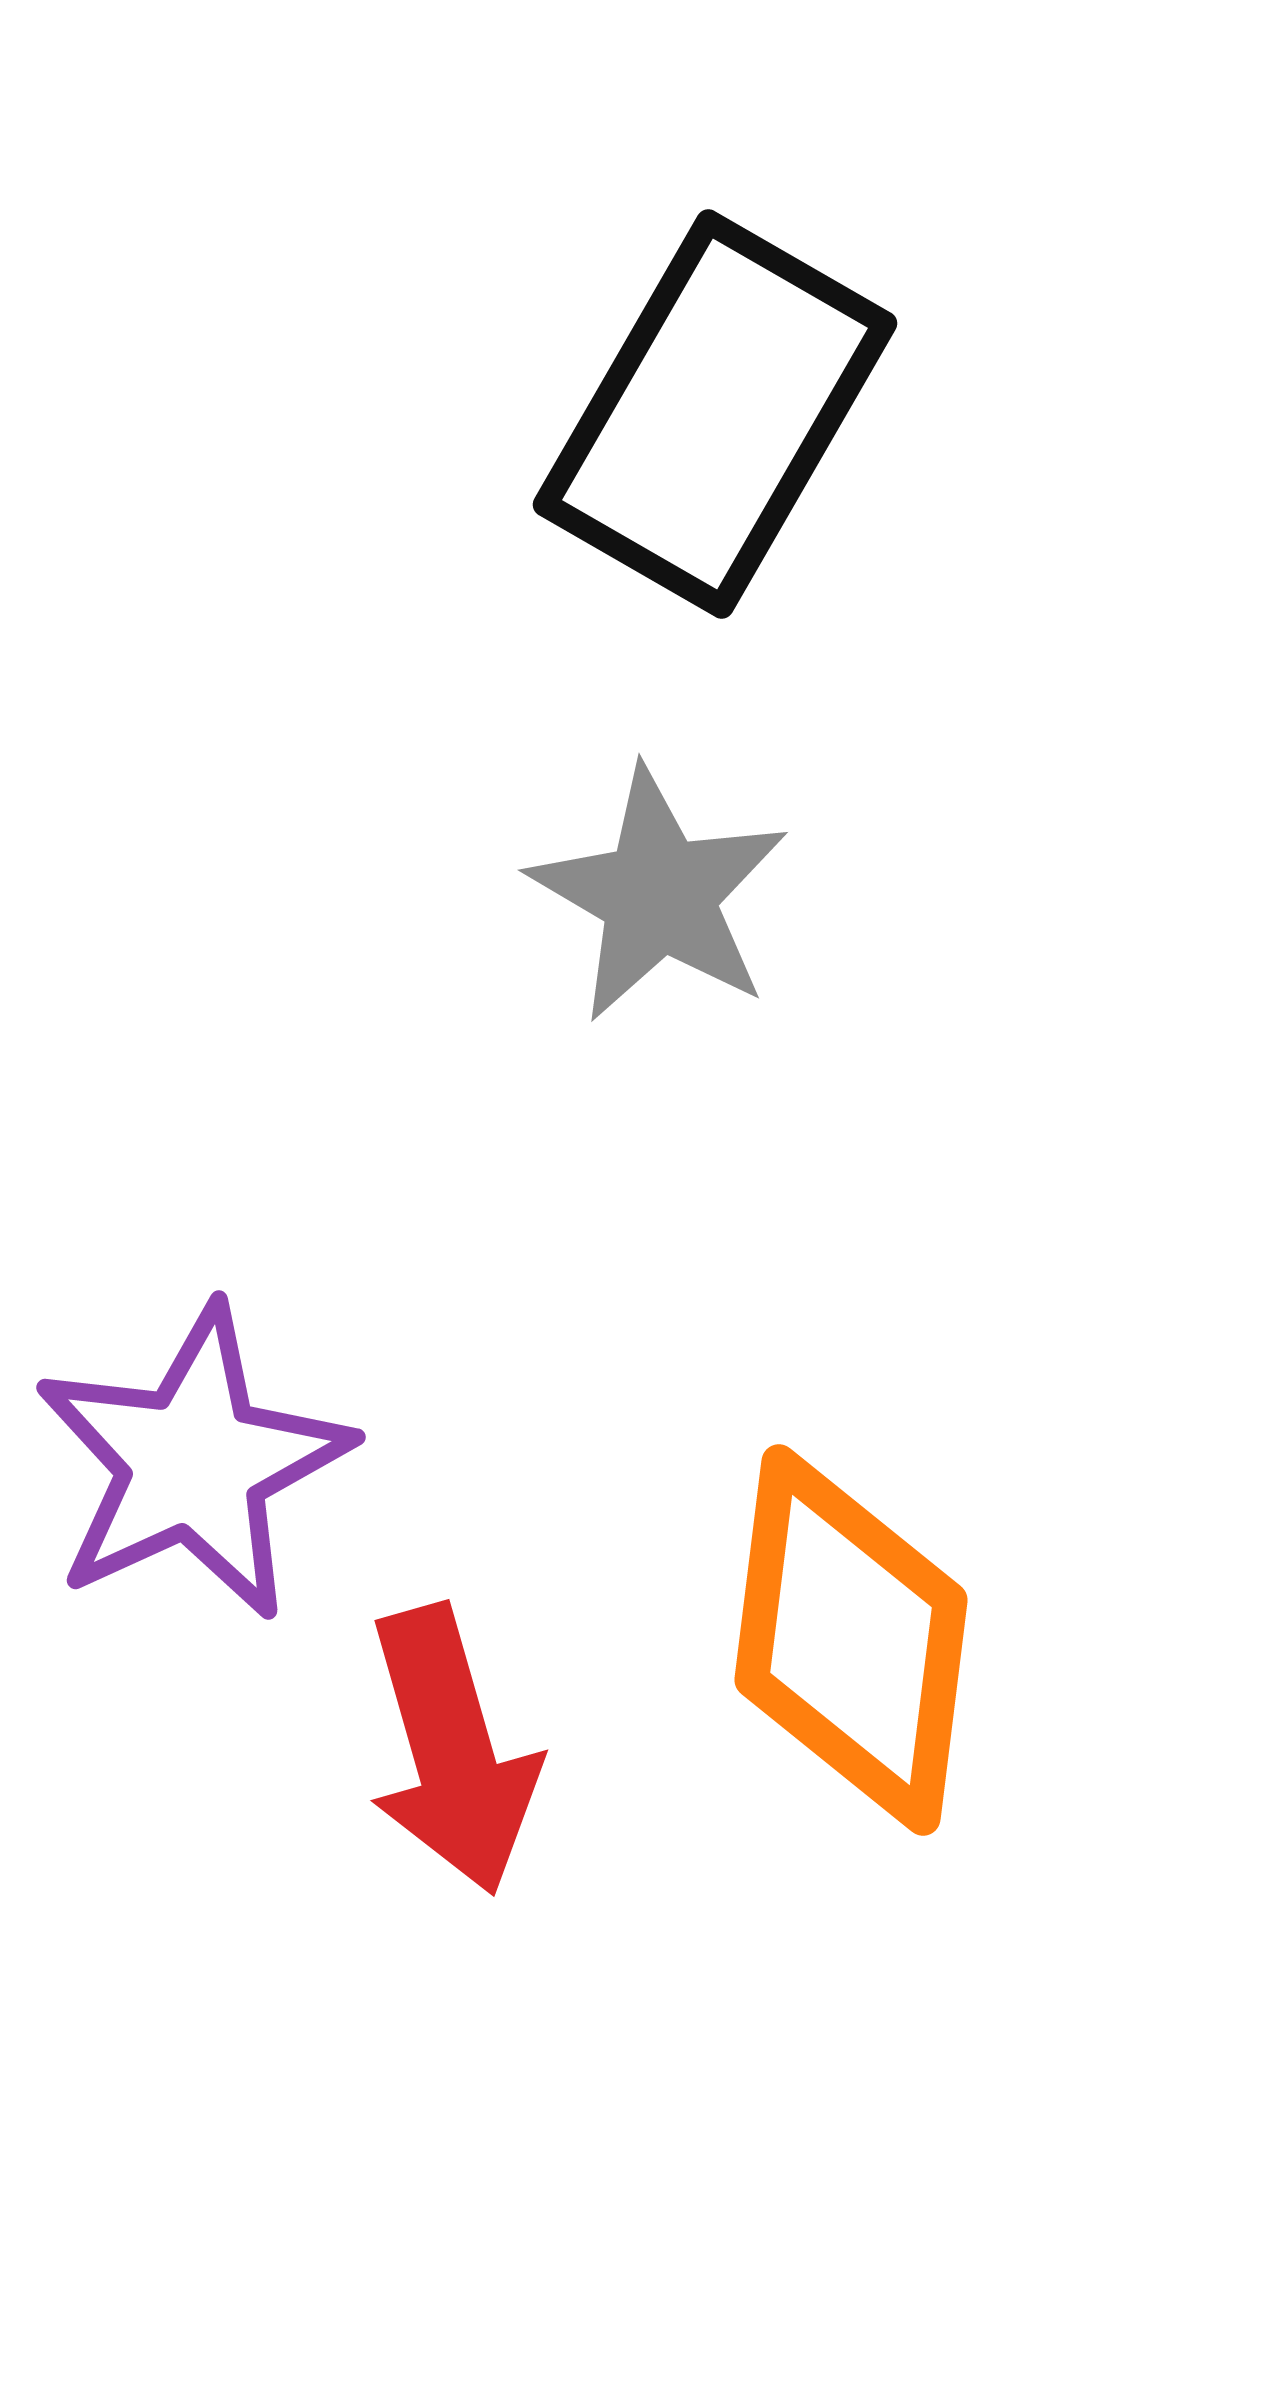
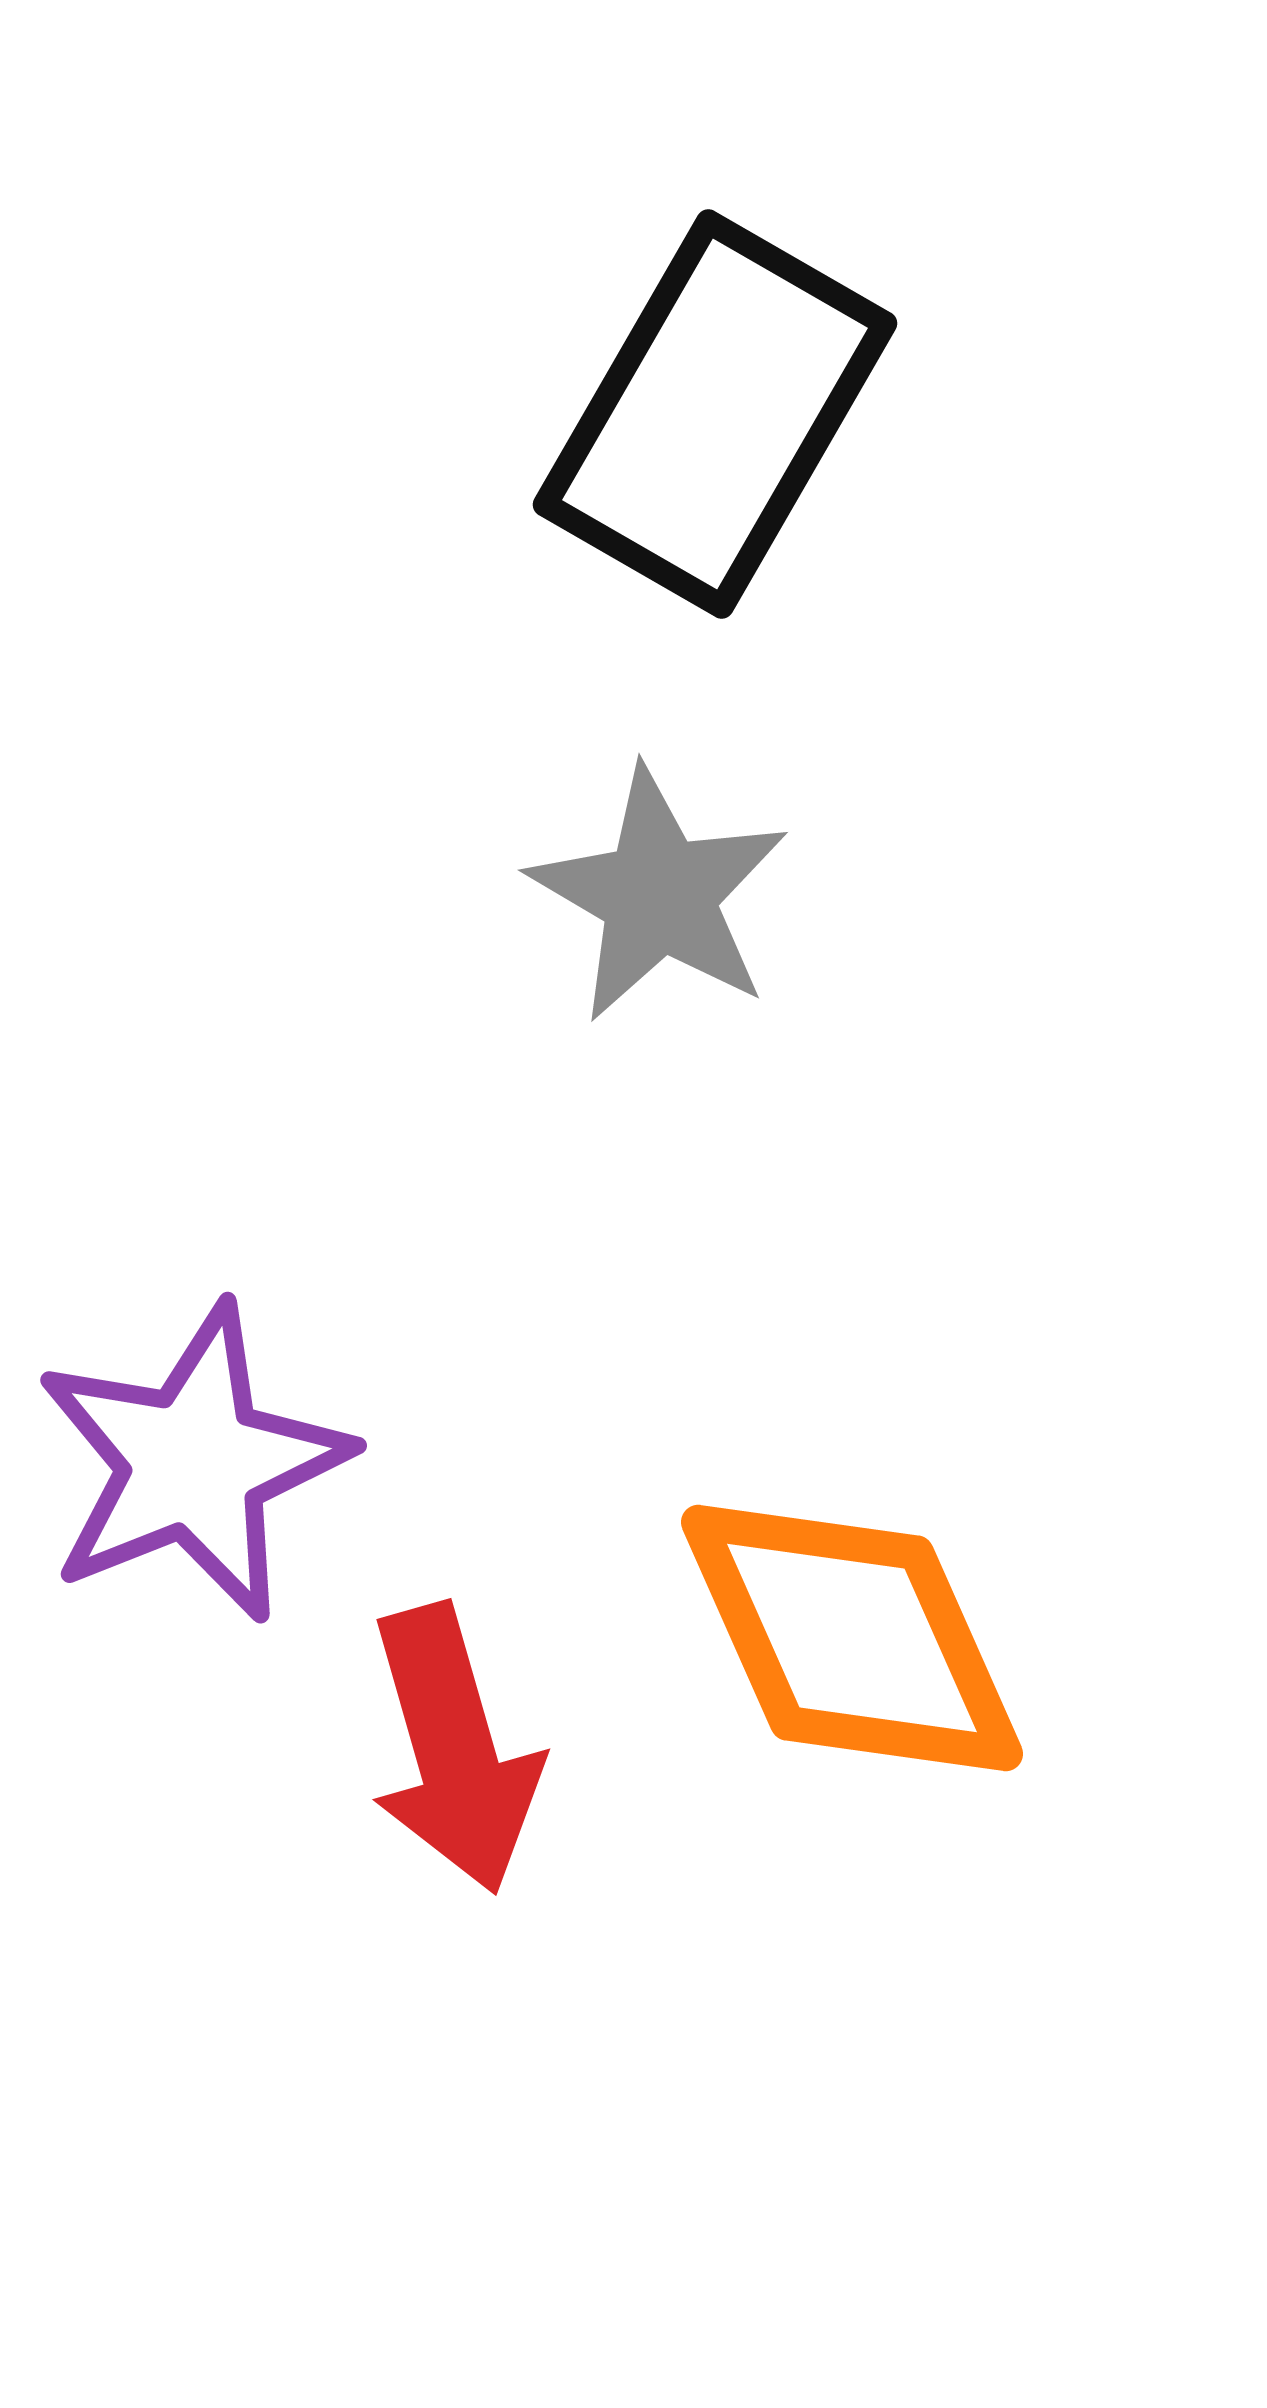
purple star: rotated 3 degrees clockwise
orange diamond: moved 1 px right, 2 px up; rotated 31 degrees counterclockwise
red arrow: moved 2 px right, 1 px up
